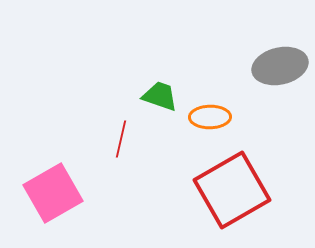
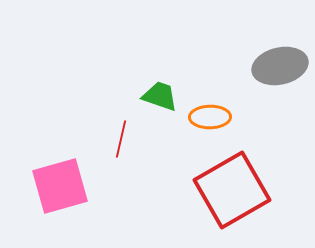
pink square: moved 7 px right, 7 px up; rotated 14 degrees clockwise
